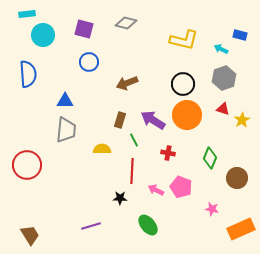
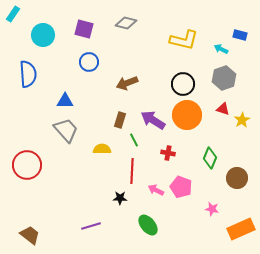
cyan rectangle: moved 14 px left; rotated 49 degrees counterclockwise
gray trapezoid: rotated 48 degrees counterclockwise
brown trapezoid: rotated 20 degrees counterclockwise
